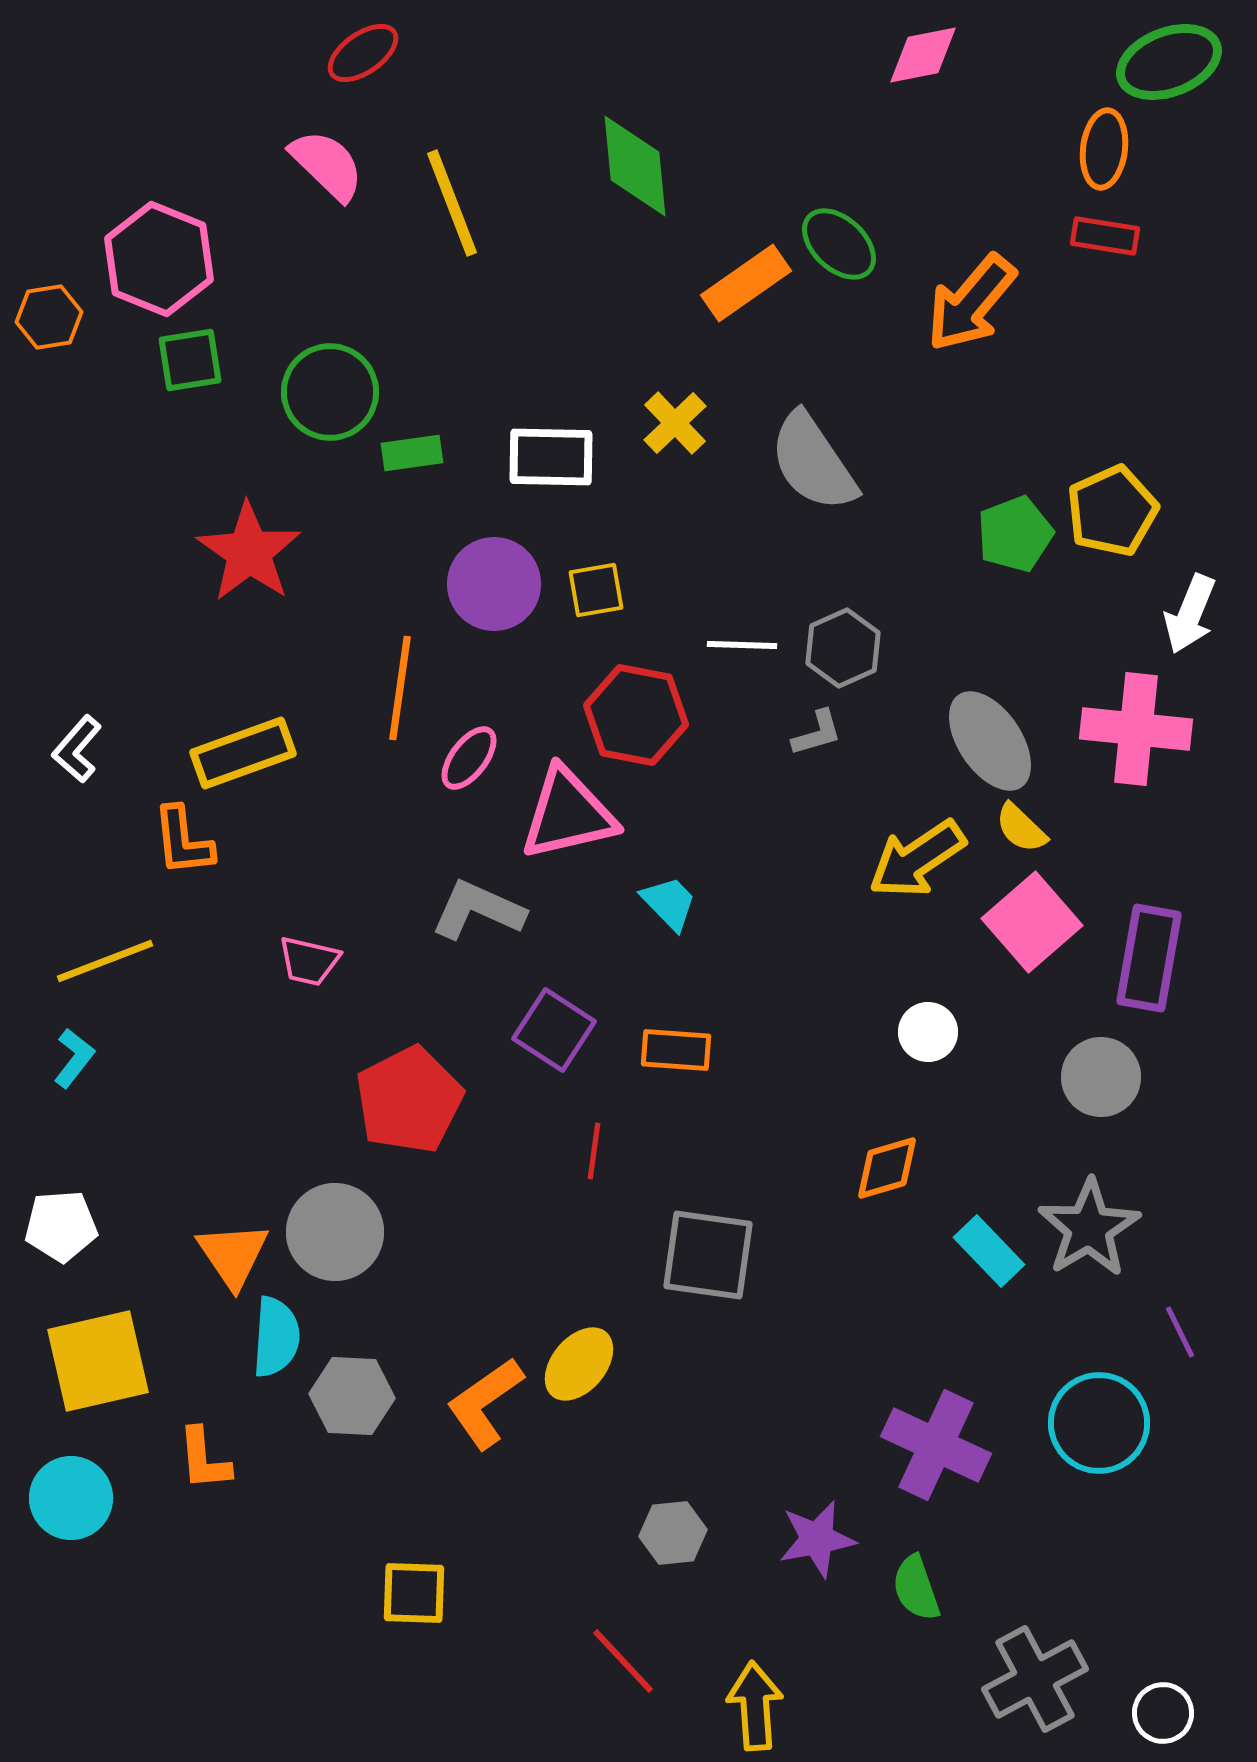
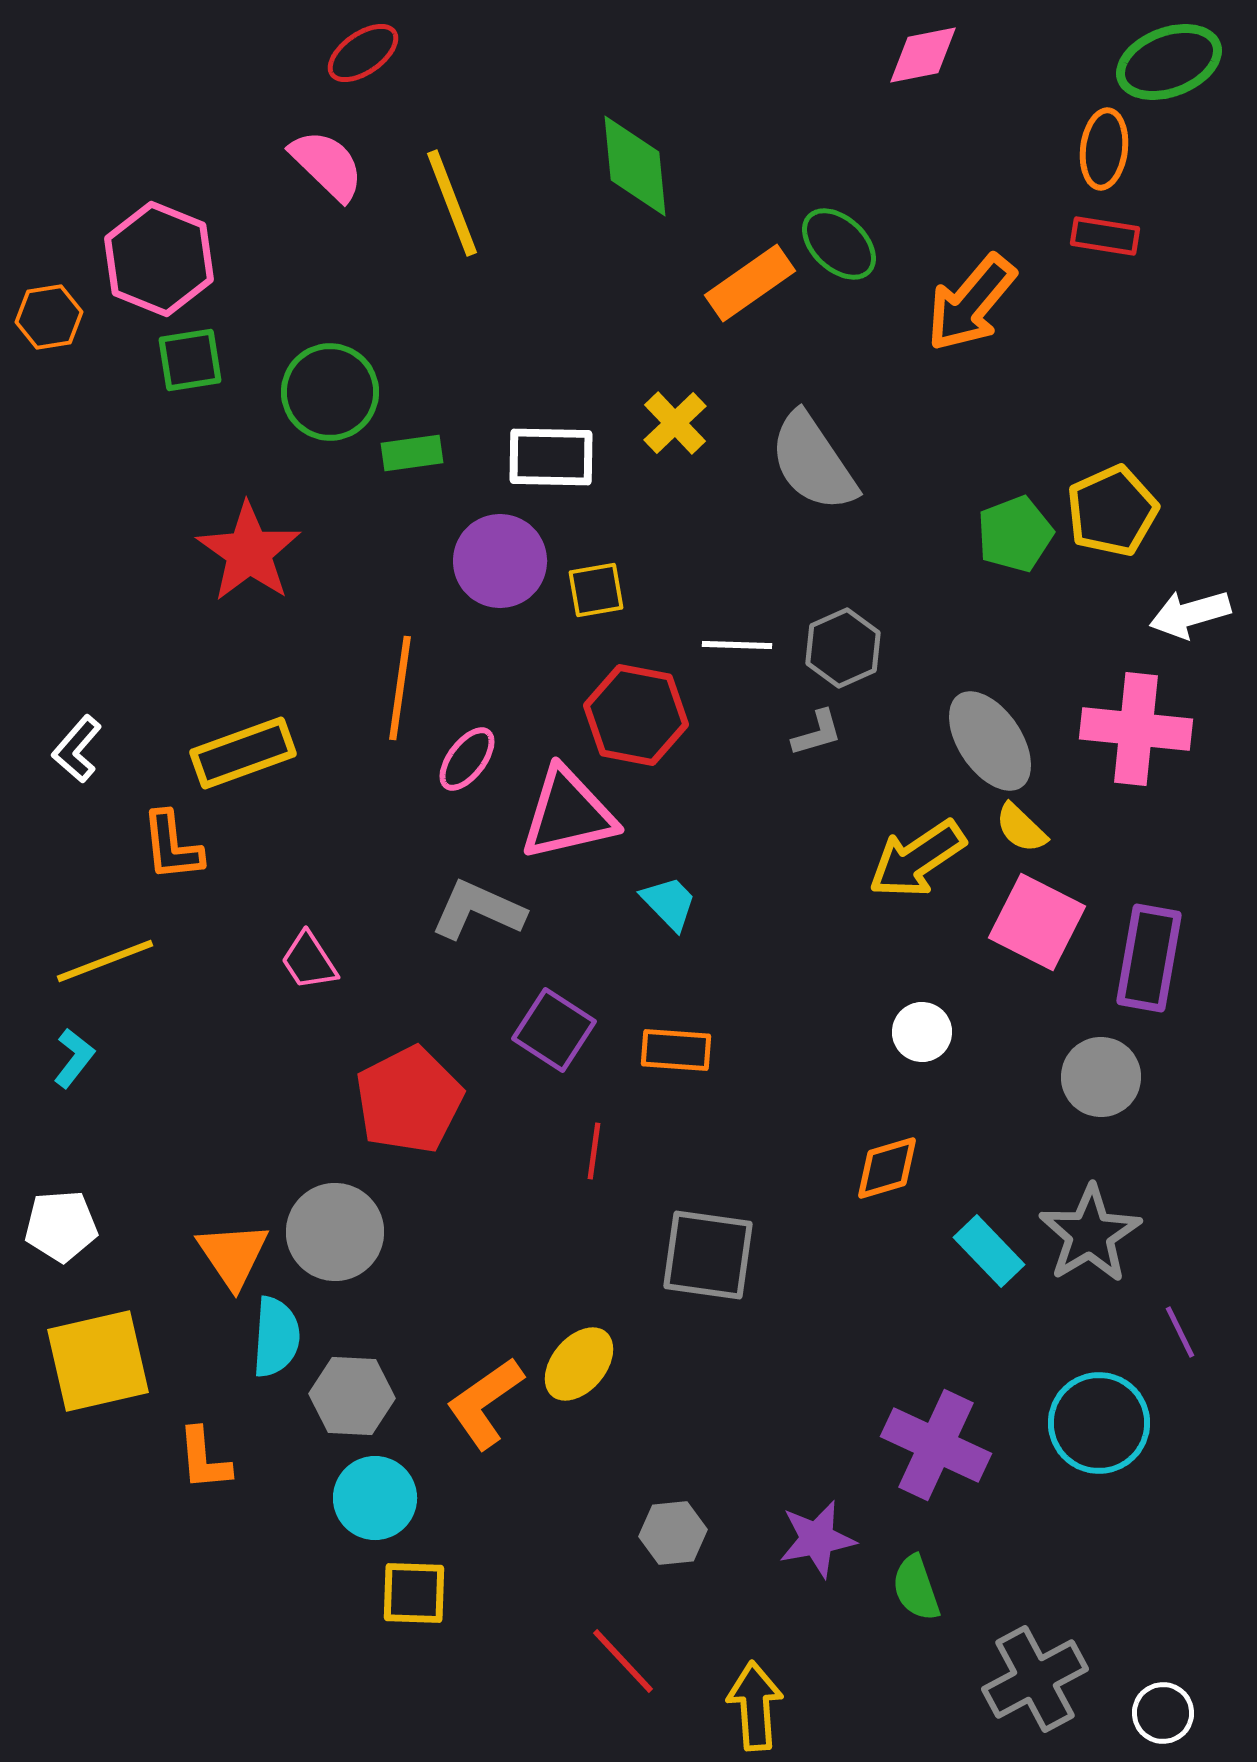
orange rectangle at (746, 283): moved 4 px right
purple circle at (494, 584): moved 6 px right, 23 px up
white arrow at (1190, 614): rotated 52 degrees clockwise
white line at (742, 645): moved 5 px left
pink ellipse at (469, 758): moved 2 px left, 1 px down
orange L-shape at (183, 841): moved 11 px left, 5 px down
pink square at (1032, 922): moved 5 px right; rotated 22 degrees counterclockwise
pink trapezoid at (309, 961): rotated 44 degrees clockwise
white circle at (928, 1032): moved 6 px left
gray star at (1089, 1228): moved 1 px right, 6 px down
cyan circle at (71, 1498): moved 304 px right
